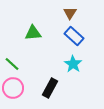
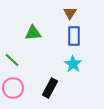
blue rectangle: rotated 48 degrees clockwise
green line: moved 4 px up
